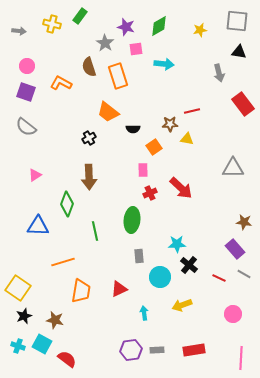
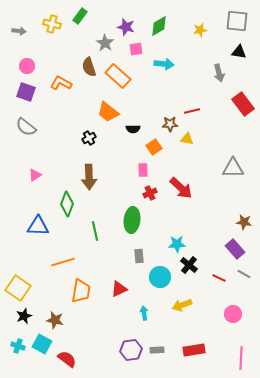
orange rectangle at (118, 76): rotated 30 degrees counterclockwise
